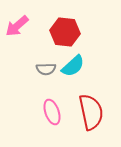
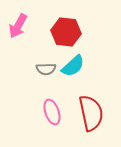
pink arrow: moved 1 px right; rotated 20 degrees counterclockwise
red hexagon: moved 1 px right
red semicircle: moved 1 px down
